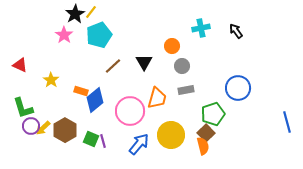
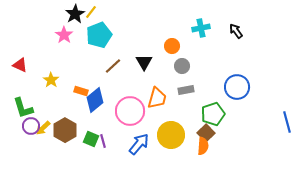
blue circle: moved 1 px left, 1 px up
orange semicircle: rotated 18 degrees clockwise
